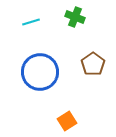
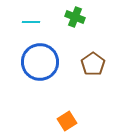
cyan line: rotated 18 degrees clockwise
blue circle: moved 10 px up
